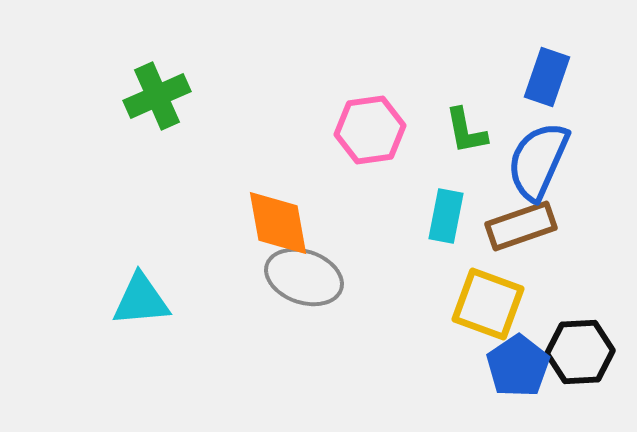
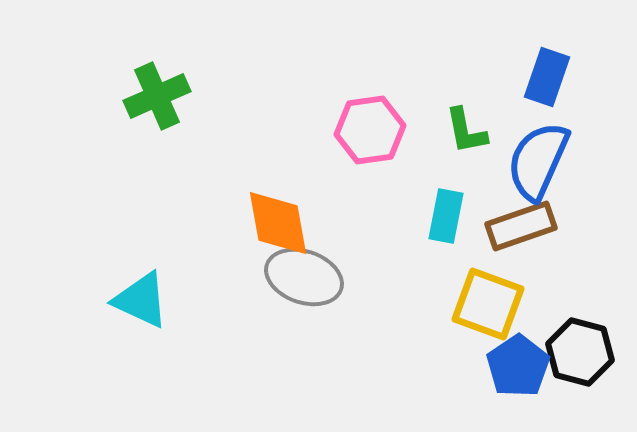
cyan triangle: rotated 30 degrees clockwise
black hexagon: rotated 18 degrees clockwise
